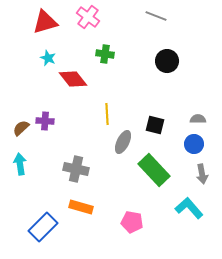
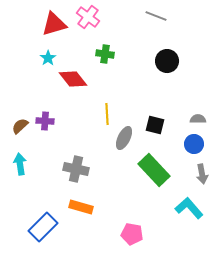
red triangle: moved 9 px right, 2 px down
cyan star: rotated 14 degrees clockwise
brown semicircle: moved 1 px left, 2 px up
gray ellipse: moved 1 px right, 4 px up
pink pentagon: moved 12 px down
